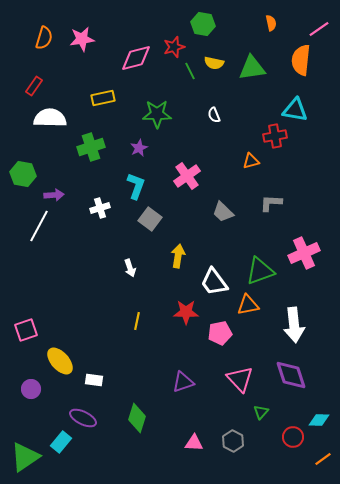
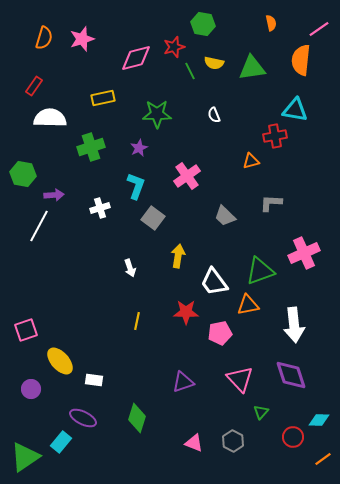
pink star at (82, 39): rotated 10 degrees counterclockwise
gray trapezoid at (223, 212): moved 2 px right, 4 px down
gray square at (150, 219): moved 3 px right, 1 px up
pink triangle at (194, 443): rotated 18 degrees clockwise
